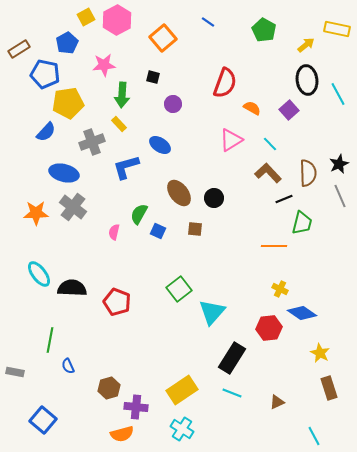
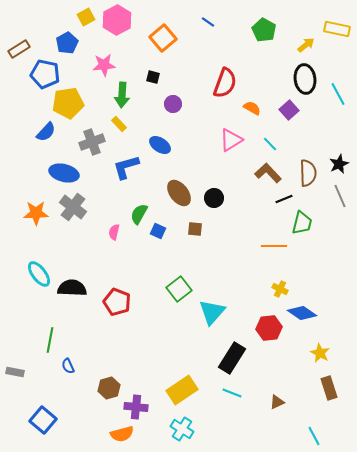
black ellipse at (307, 80): moved 2 px left, 1 px up
